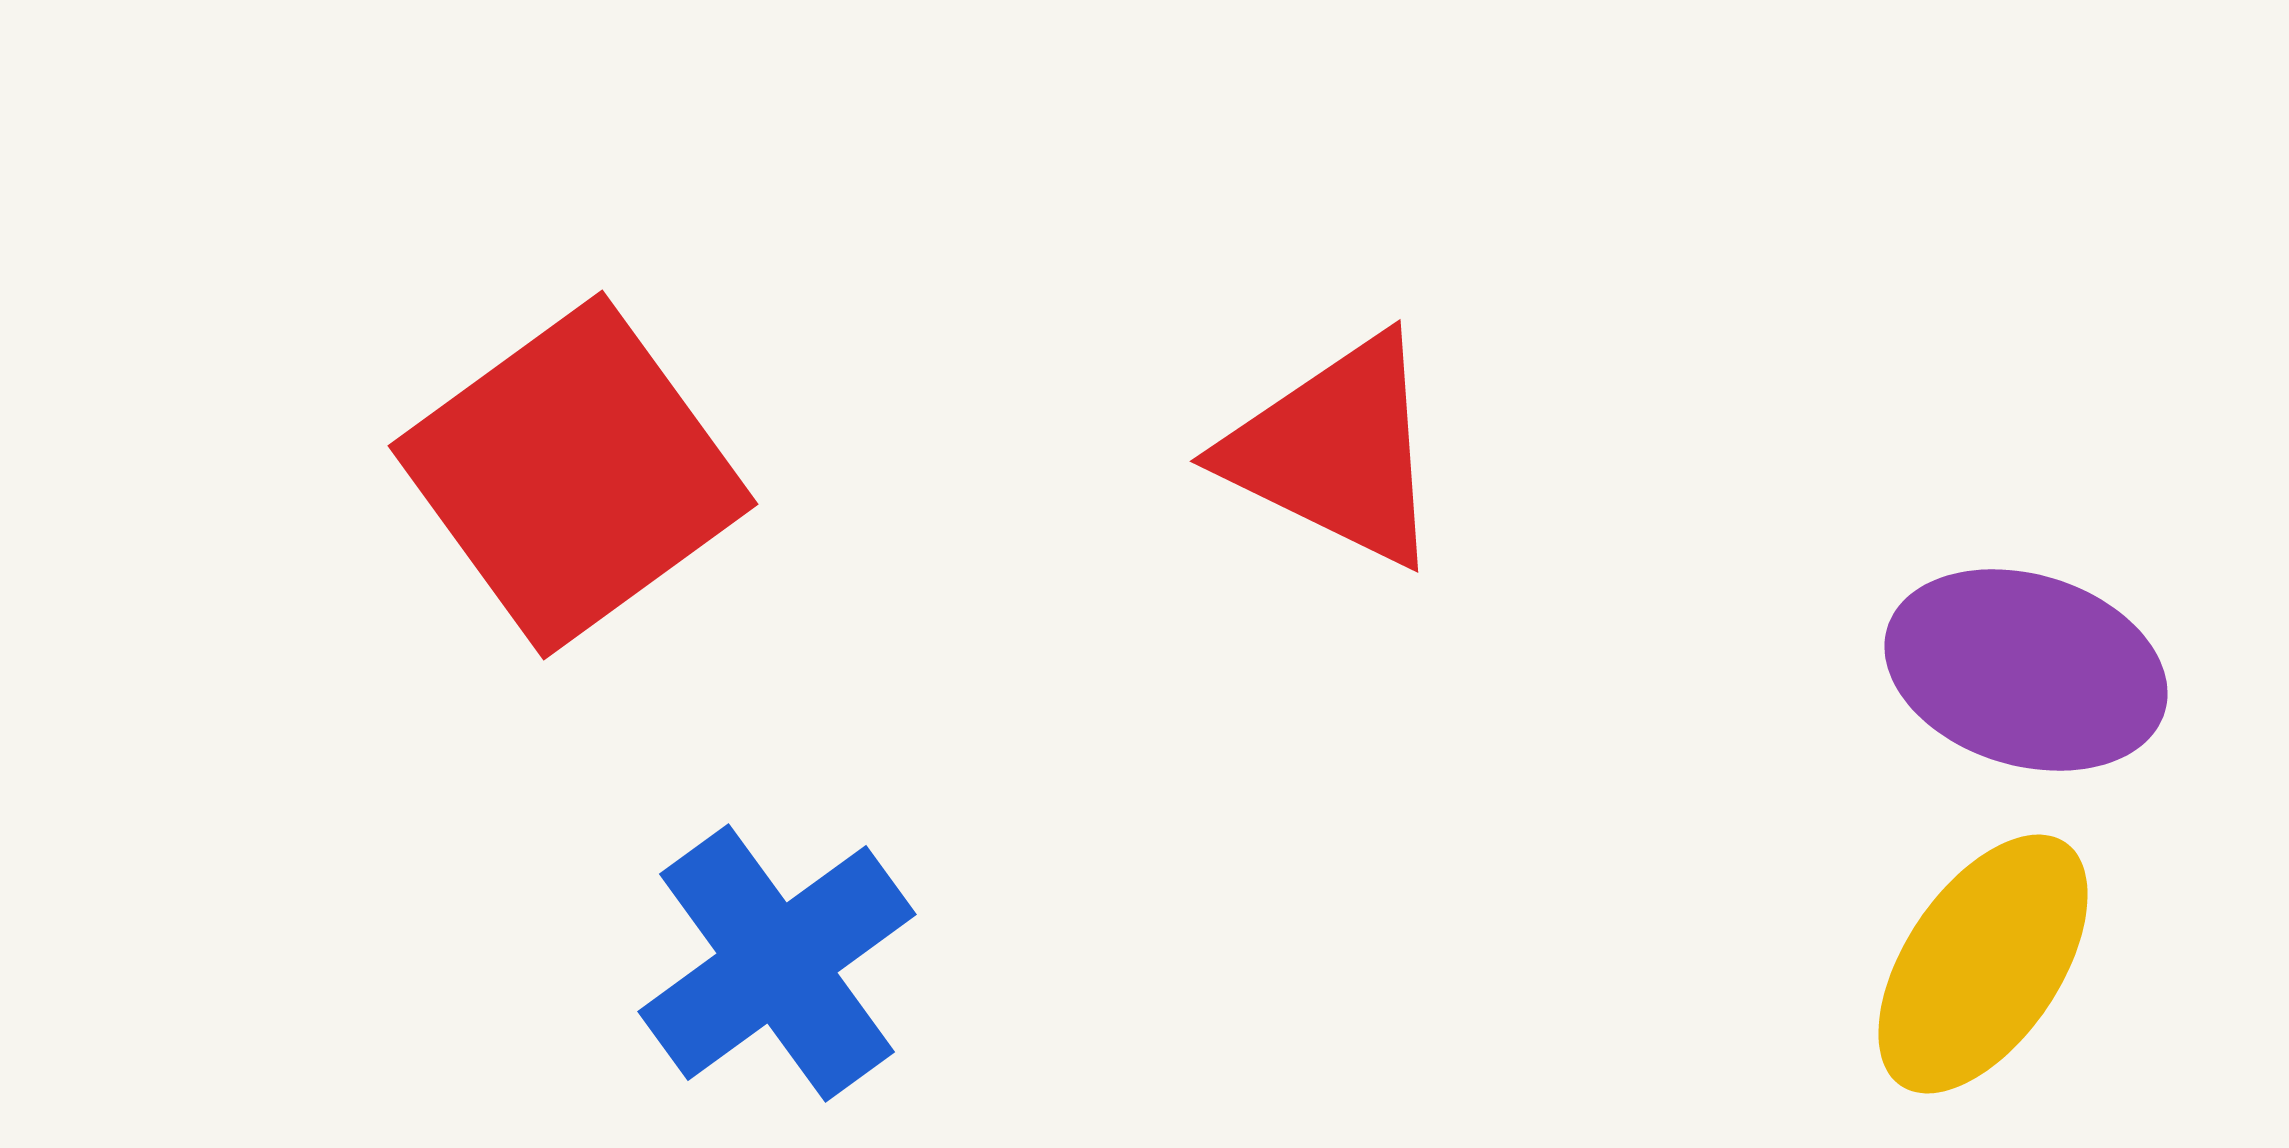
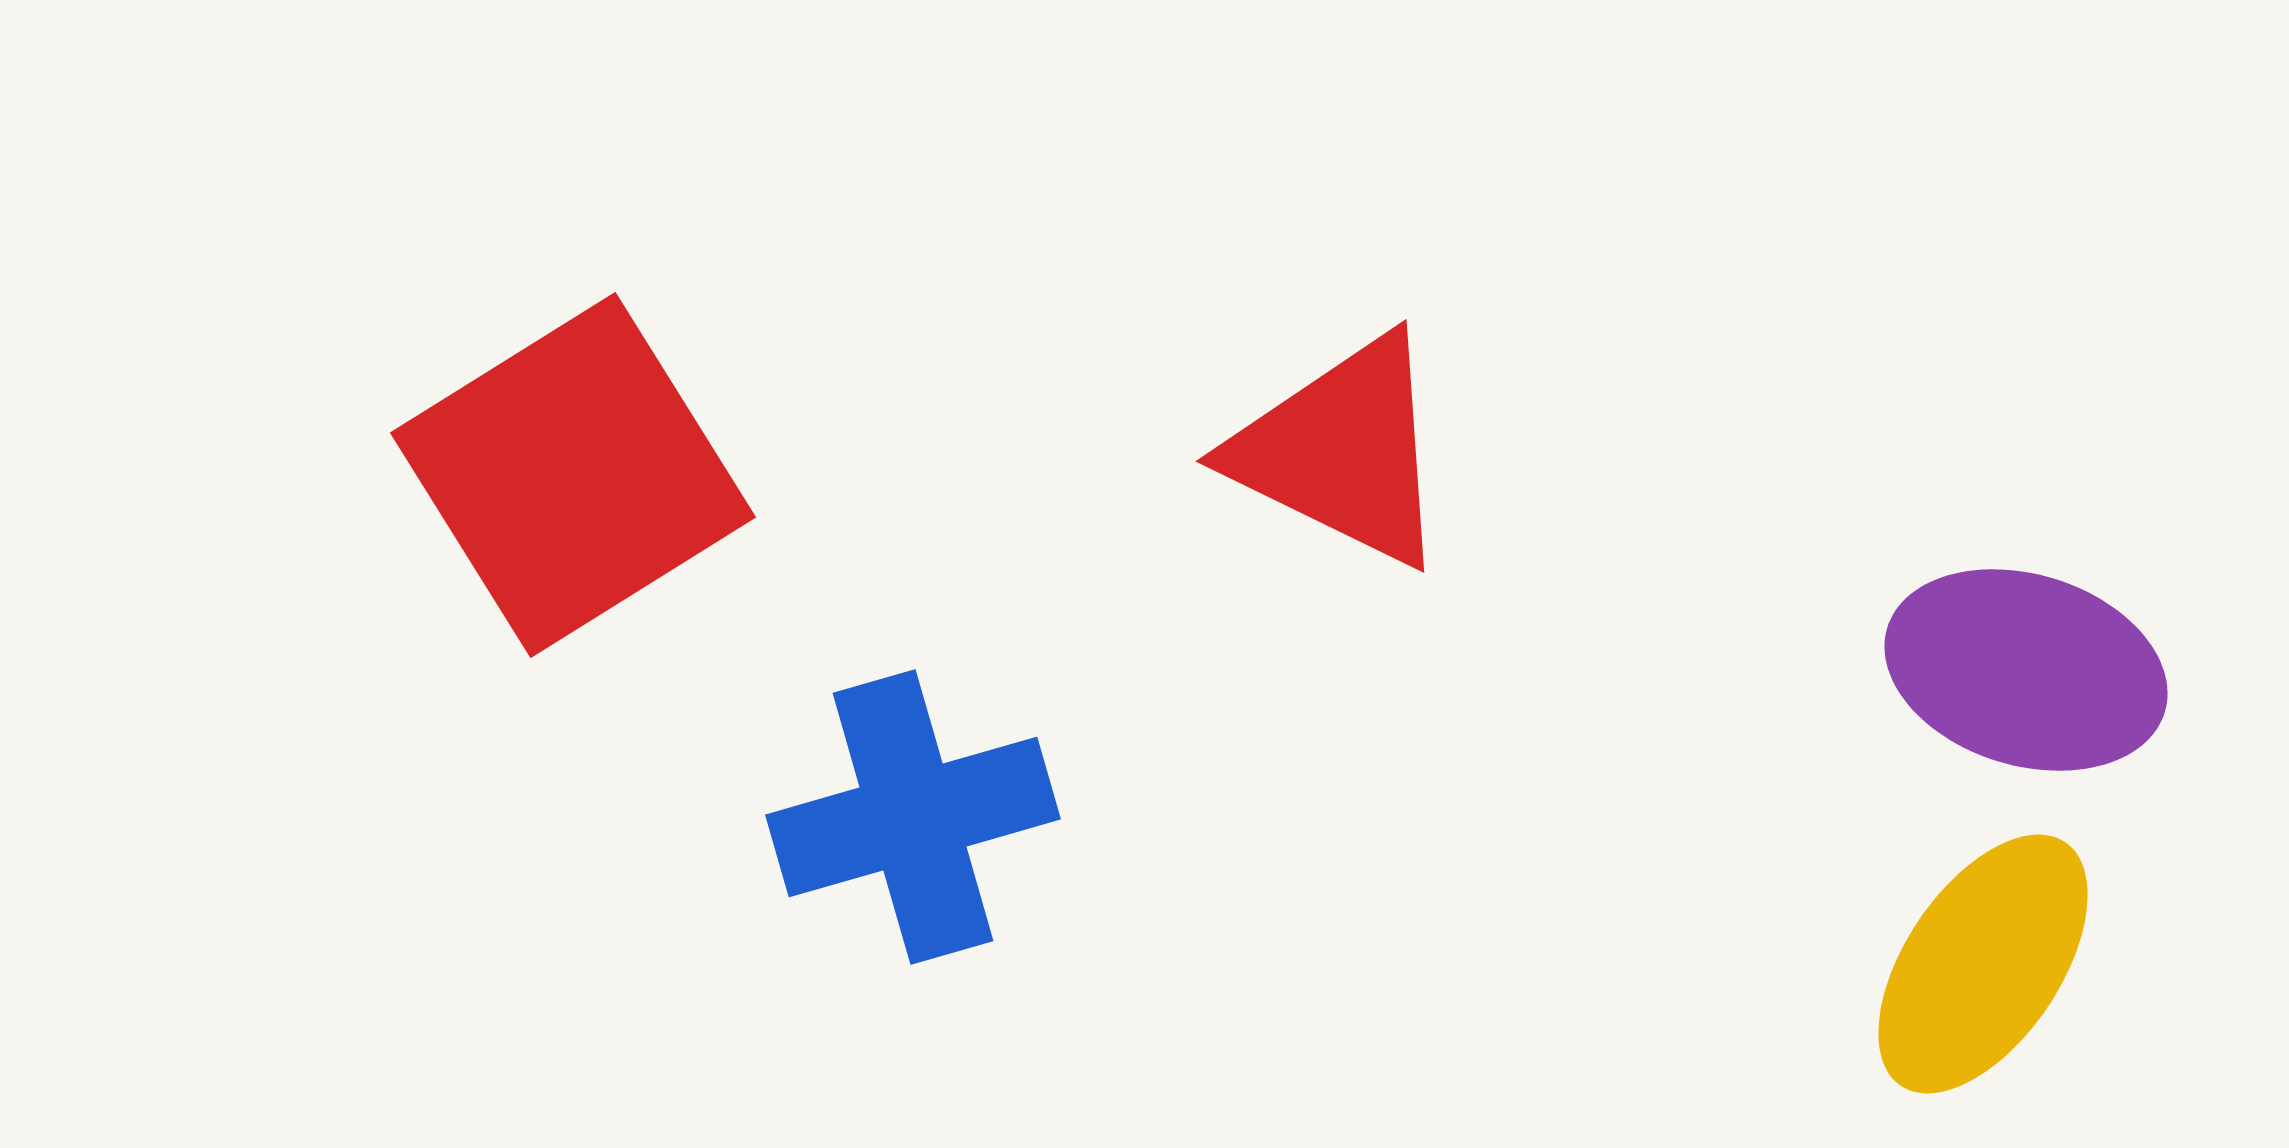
red triangle: moved 6 px right
red square: rotated 4 degrees clockwise
blue cross: moved 136 px right, 146 px up; rotated 20 degrees clockwise
